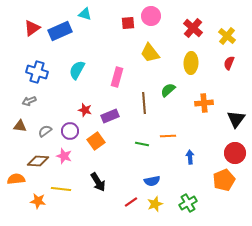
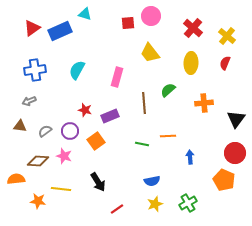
red semicircle: moved 4 px left
blue cross: moved 2 px left, 2 px up; rotated 25 degrees counterclockwise
orange pentagon: rotated 25 degrees counterclockwise
red line: moved 14 px left, 7 px down
